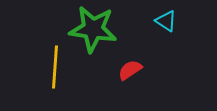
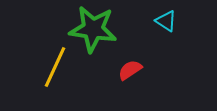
yellow line: rotated 21 degrees clockwise
